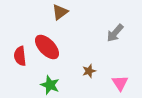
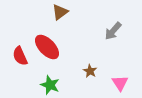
gray arrow: moved 2 px left, 2 px up
red semicircle: rotated 18 degrees counterclockwise
brown star: moved 1 px right; rotated 24 degrees counterclockwise
